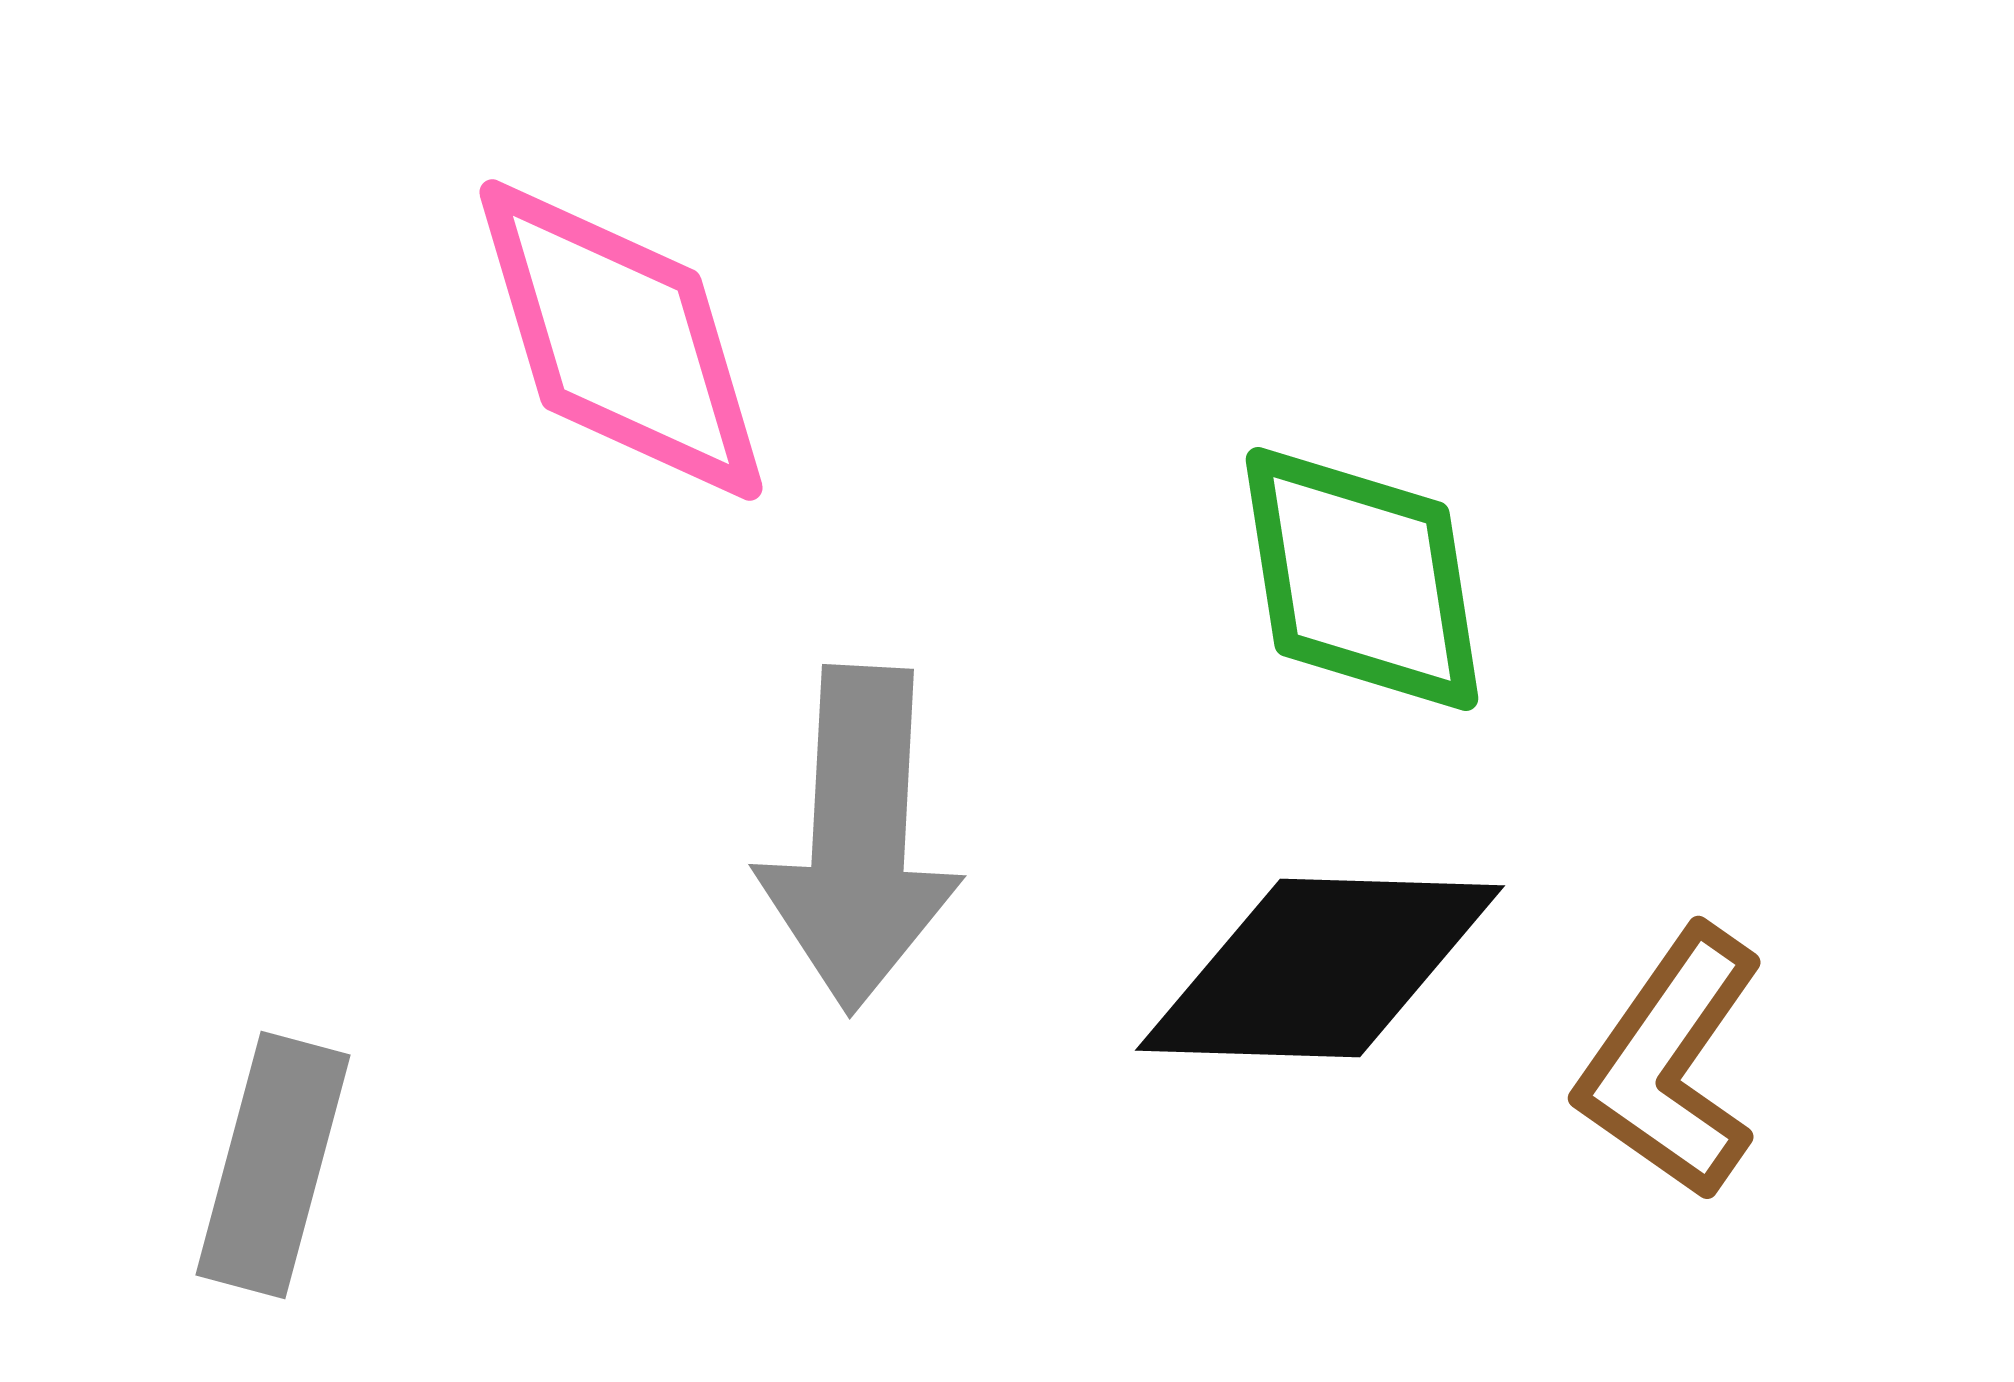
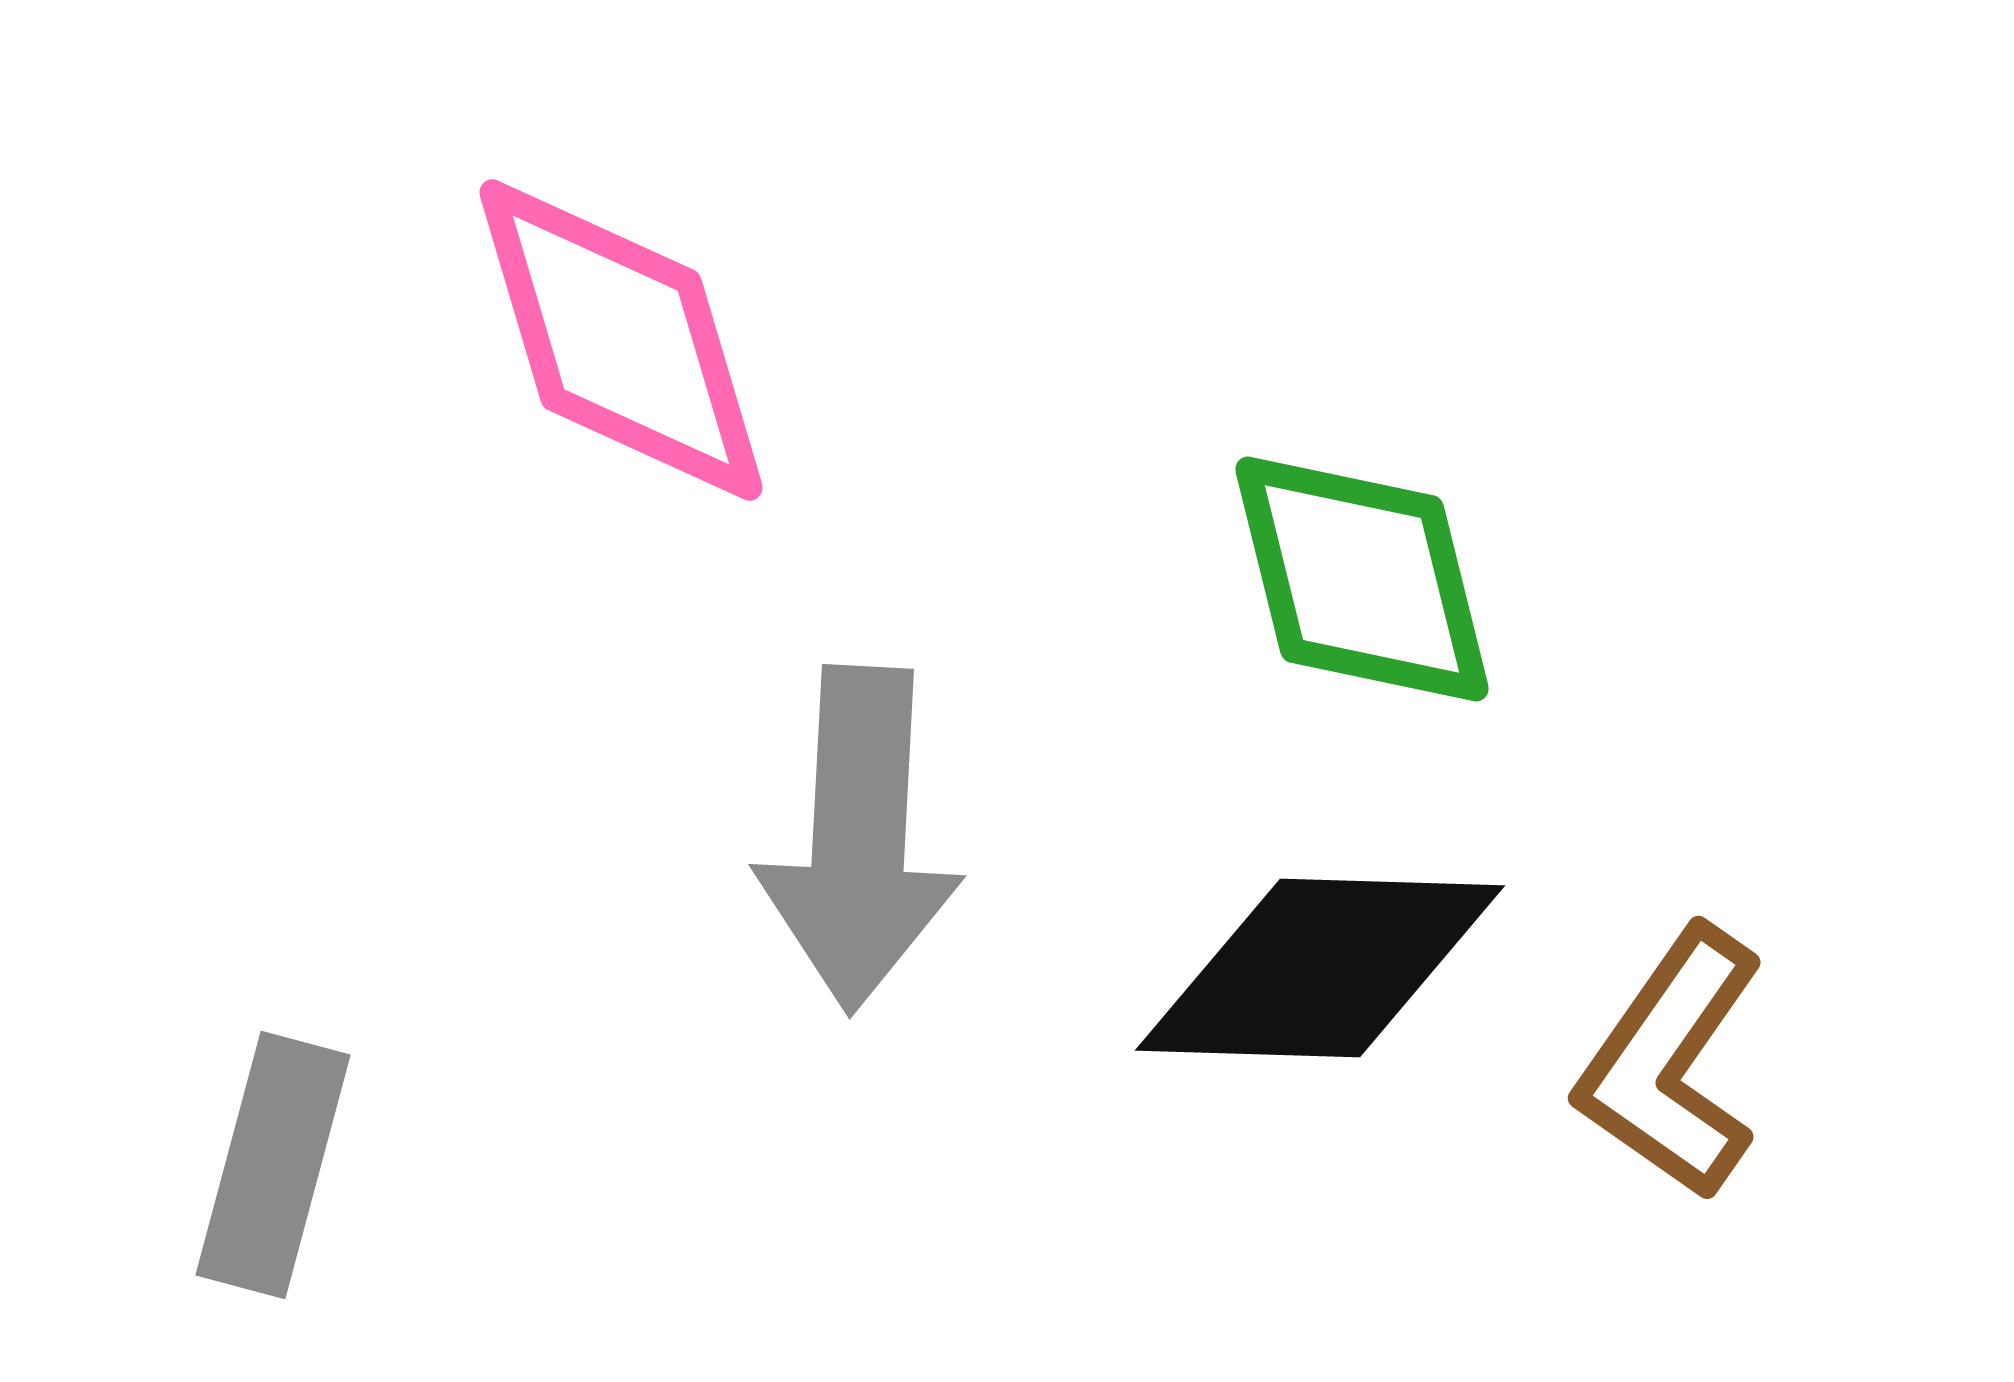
green diamond: rotated 5 degrees counterclockwise
